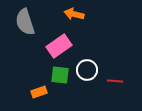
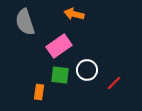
red line: moved 1 px left, 2 px down; rotated 49 degrees counterclockwise
orange rectangle: rotated 63 degrees counterclockwise
